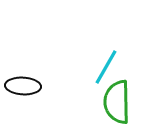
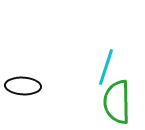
cyan line: rotated 12 degrees counterclockwise
